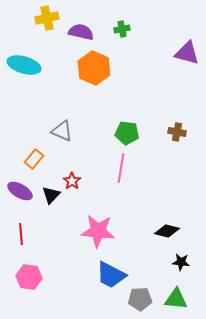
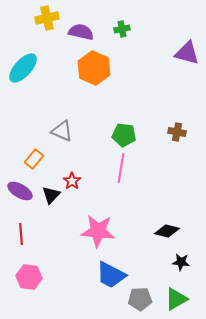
cyan ellipse: moved 1 px left, 3 px down; rotated 64 degrees counterclockwise
green pentagon: moved 3 px left, 2 px down
green triangle: rotated 35 degrees counterclockwise
